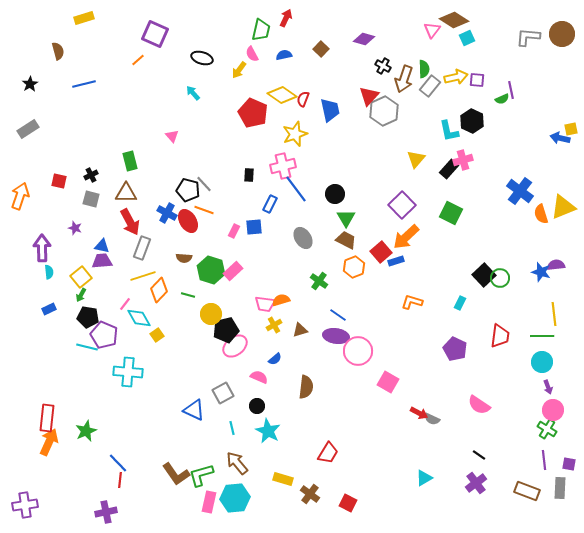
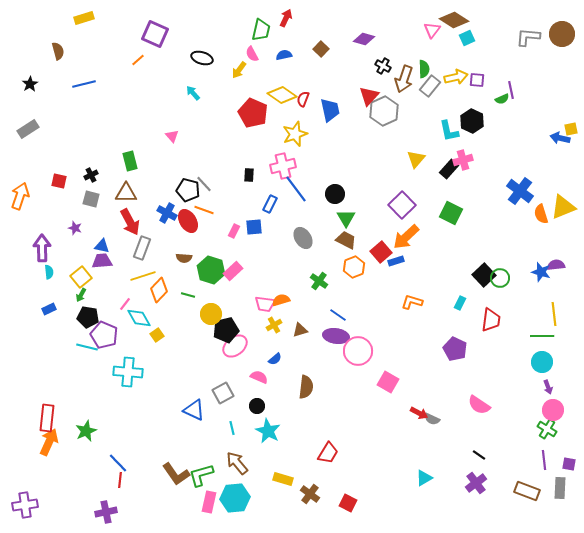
red trapezoid at (500, 336): moved 9 px left, 16 px up
